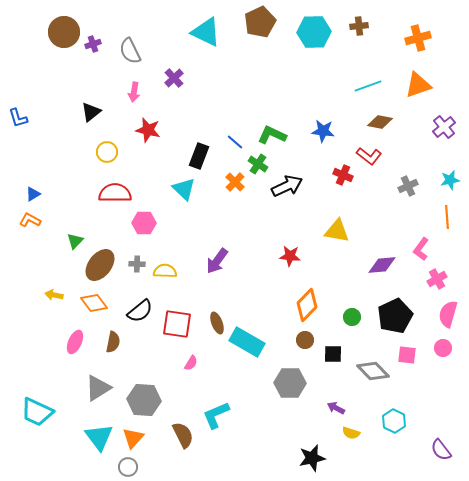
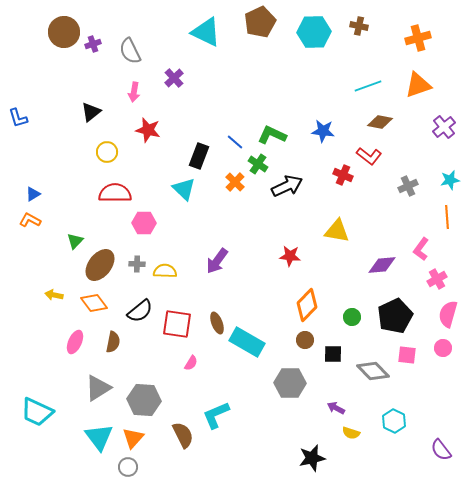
brown cross at (359, 26): rotated 18 degrees clockwise
